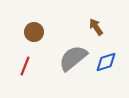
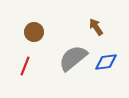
blue diamond: rotated 10 degrees clockwise
